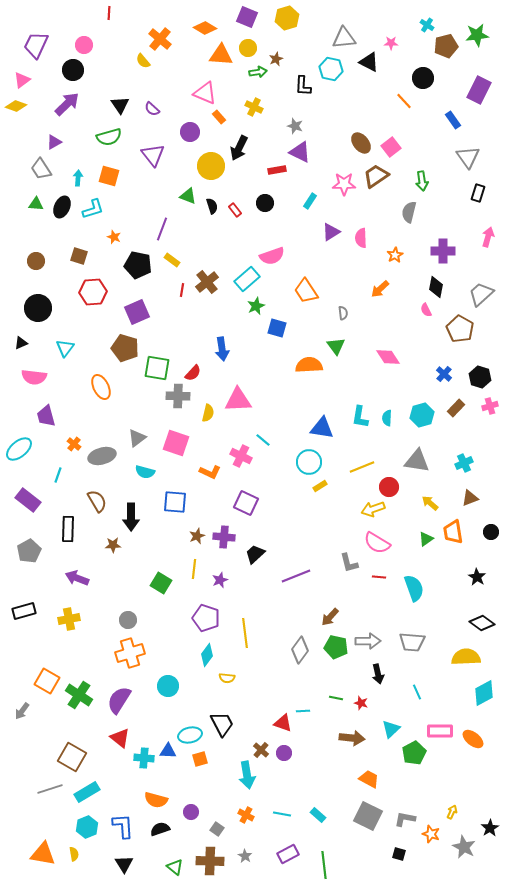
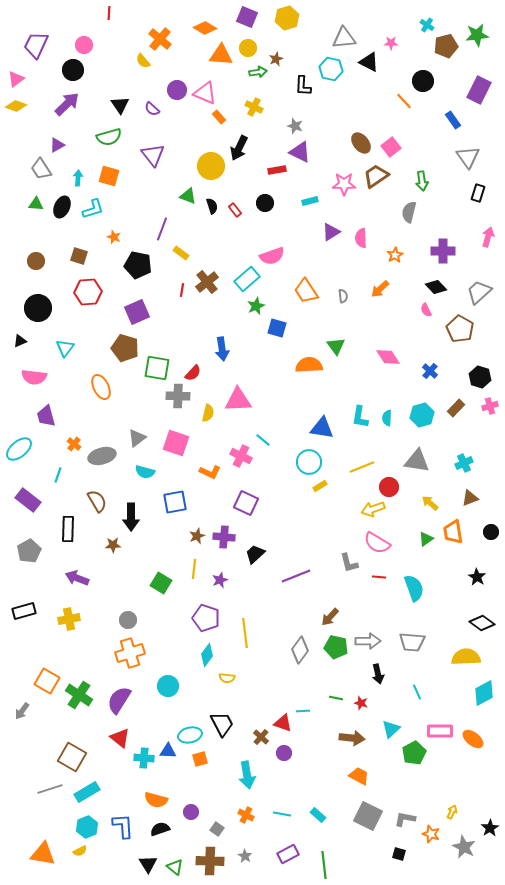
black circle at (423, 78): moved 3 px down
pink triangle at (22, 80): moved 6 px left, 1 px up
purple circle at (190, 132): moved 13 px left, 42 px up
purple triangle at (54, 142): moved 3 px right, 3 px down
cyan rectangle at (310, 201): rotated 42 degrees clockwise
yellow rectangle at (172, 260): moved 9 px right, 7 px up
black diamond at (436, 287): rotated 55 degrees counterclockwise
red hexagon at (93, 292): moved 5 px left
gray trapezoid at (481, 294): moved 2 px left, 2 px up
gray semicircle at (343, 313): moved 17 px up
black triangle at (21, 343): moved 1 px left, 2 px up
blue cross at (444, 374): moved 14 px left, 3 px up
blue square at (175, 502): rotated 15 degrees counterclockwise
brown cross at (261, 750): moved 13 px up
orange trapezoid at (369, 779): moved 10 px left, 3 px up
yellow semicircle at (74, 854): moved 6 px right, 3 px up; rotated 72 degrees clockwise
black triangle at (124, 864): moved 24 px right
